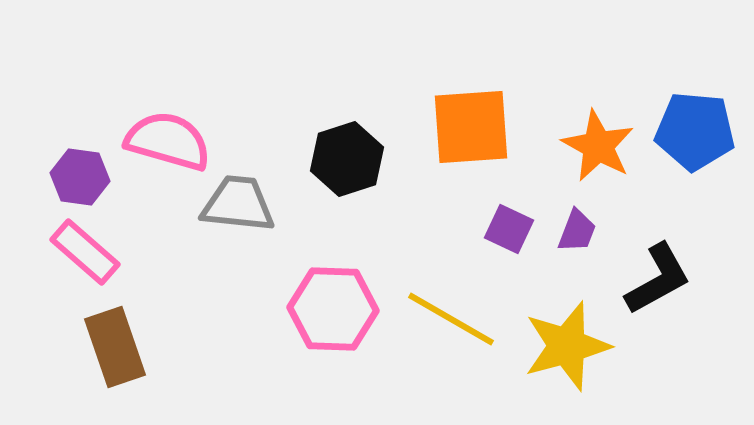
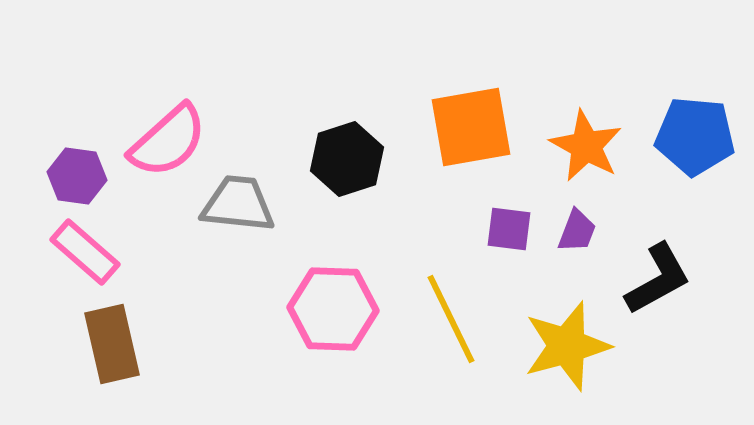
orange square: rotated 6 degrees counterclockwise
blue pentagon: moved 5 px down
pink semicircle: rotated 122 degrees clockwise
orange star: moved 12 px left
purple hexagon: moved 3 px left, 1 px up
purple square: rotated 18 degrees counterclockwise
yellow line: rotated 34 degrees clockwise
brown rectangle: moved 3 px left, 3 px up; rotated 6 degrees clockwise
